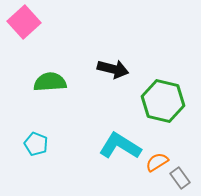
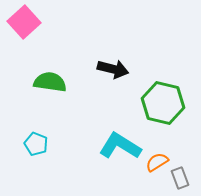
green semicircle: rotated 12 degrees clockwise
green hexagon: moved 2 px down
gray rectangle: rotated 15 degrees clockwise
